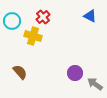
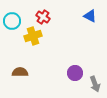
red cross: rotated 16 degrees counterclockwise
yellow cross: rotated 36 degrees counterclockwise
brown semicircle: rotated 49 degrees counterclockwise
gray arrow: rotated 147 degrees counterclockwise
